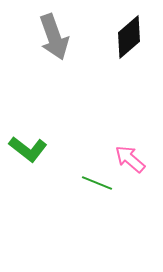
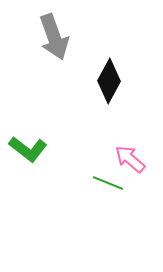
black diamond: moved 20 px left, 44 px down; rotated 21 degrees counterclockwise
green line: moved 11 px right
